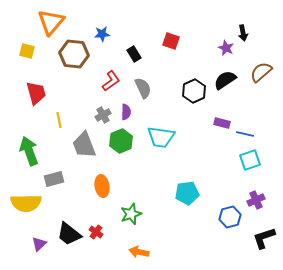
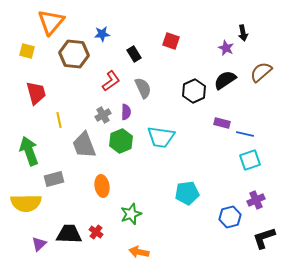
black trapezoid: rotated 144 degrees clockwise
